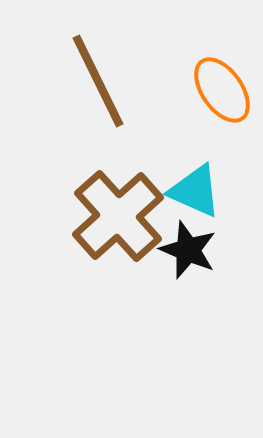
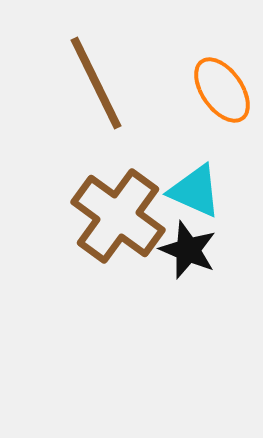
brown line: moved 2 px left, 2 px down
brown cross: rotated 12 degrees counterclockwise
